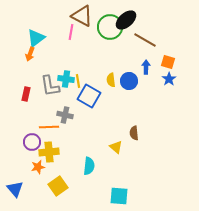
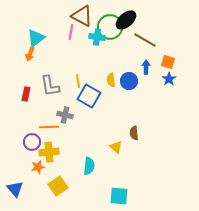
cyan cross: moved 31 px right, 42 px up
